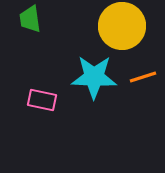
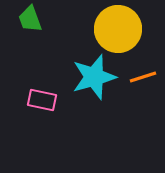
green trapezoid: rotated 12 degrees counterclockwise
yellow circle: moved 4 px left, 3 px down
cyan star: rotated 18 degrees counterclockwise
